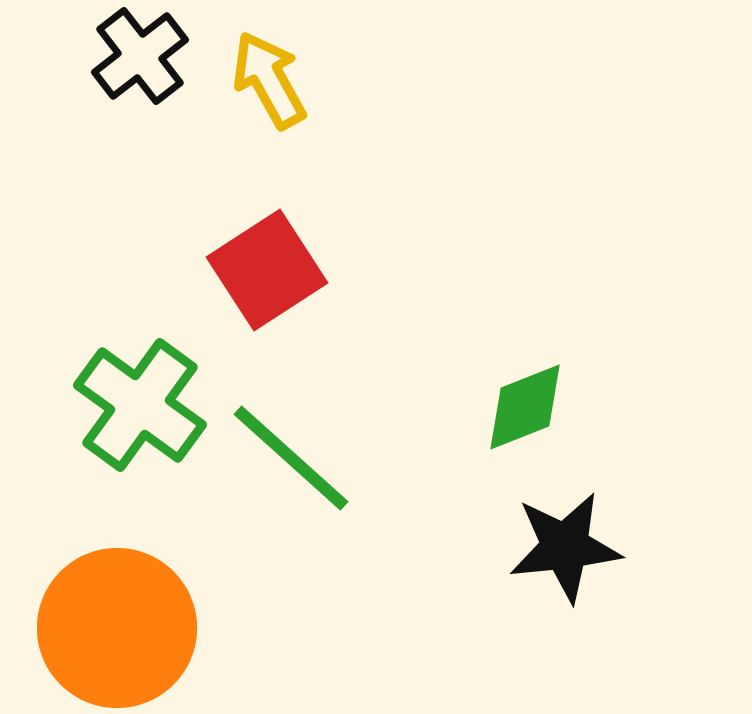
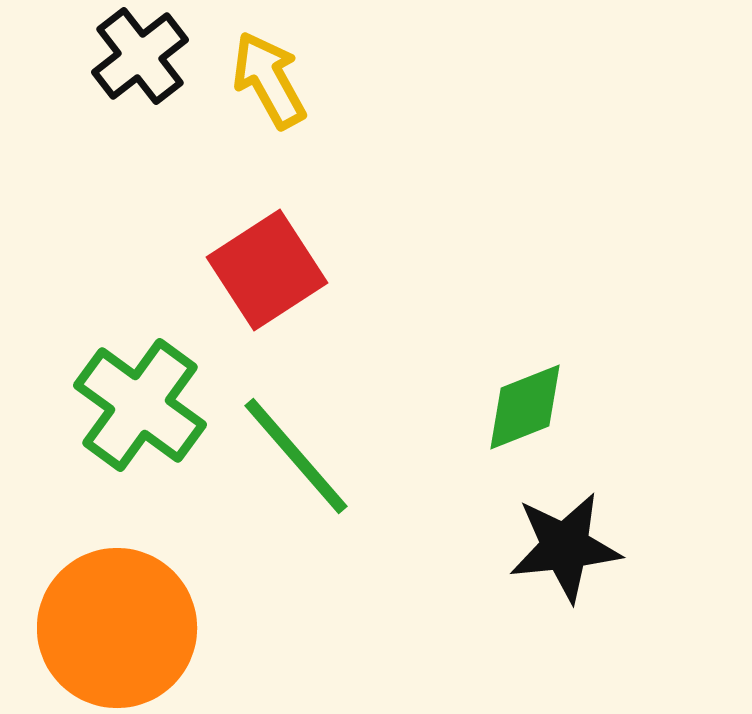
green line: moved 5 px right, 2 px up; rotated 7 degrees clockwise
